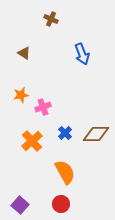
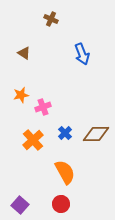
orange cross: moved 1 px right, 1 px up
